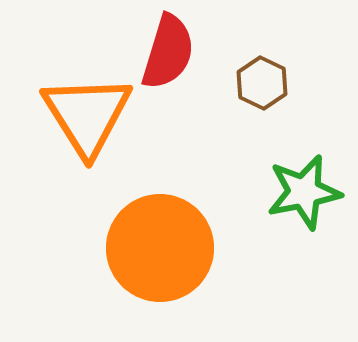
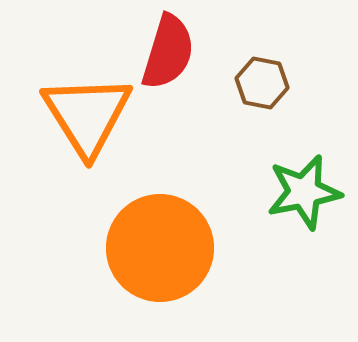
brown hexagon: rotated 15 degrees counterclockwise
